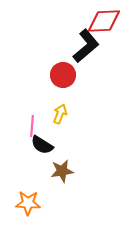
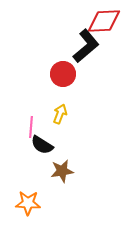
red circle: moved 1 px up
pink line: moved 1 px left, 1 px down
